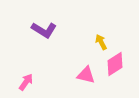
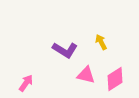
purple L-shape: moved 21 px right, 20 px down
pink diamond: moved 15 px down
pink arrow: moved 1 px down
